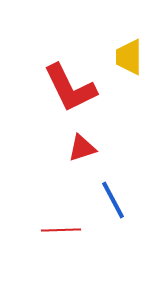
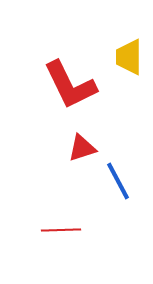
red L-shape: moved 3 px up
blue line: moved 5 px right, 19 px up
